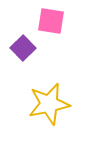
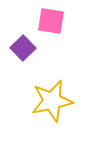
yellow star: moved 3 px right, 3 px up
